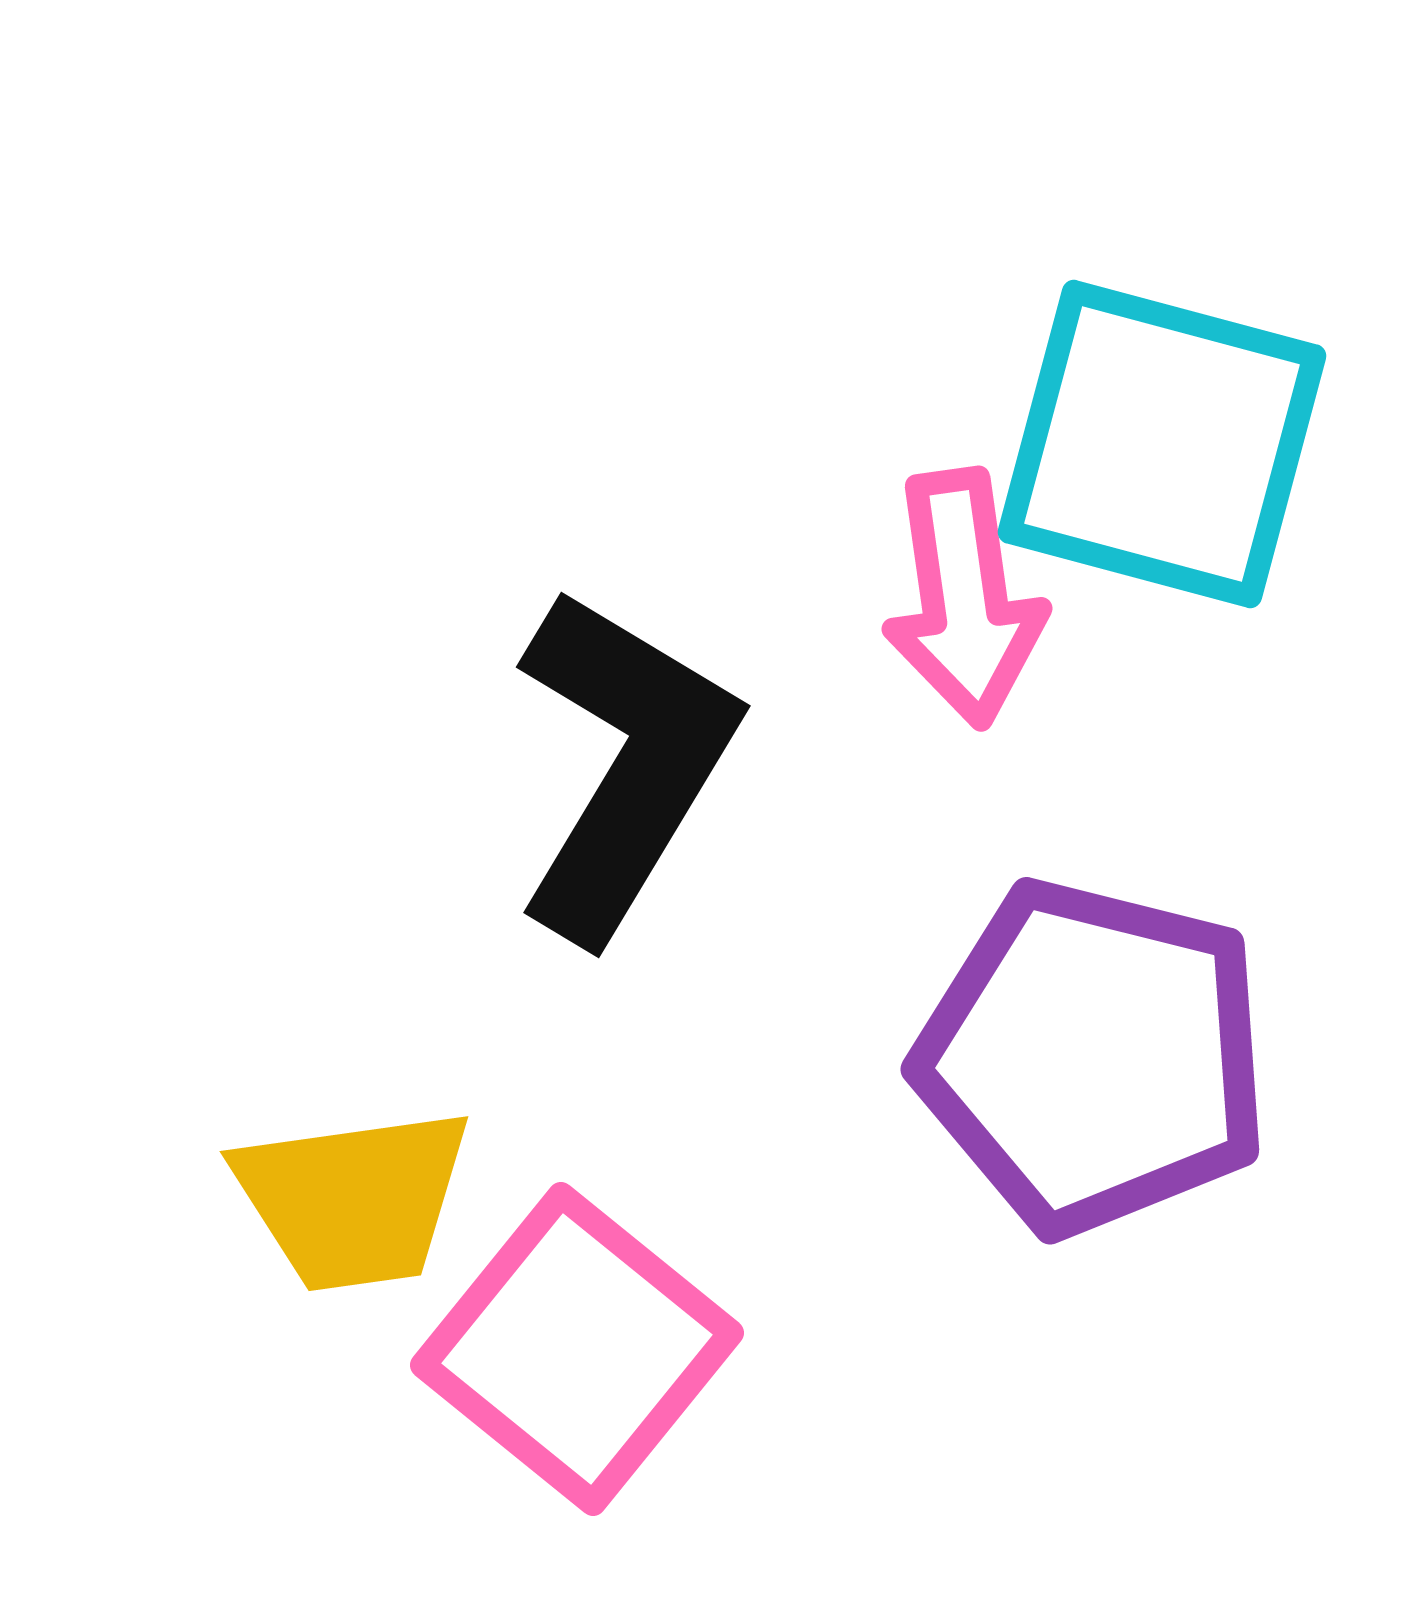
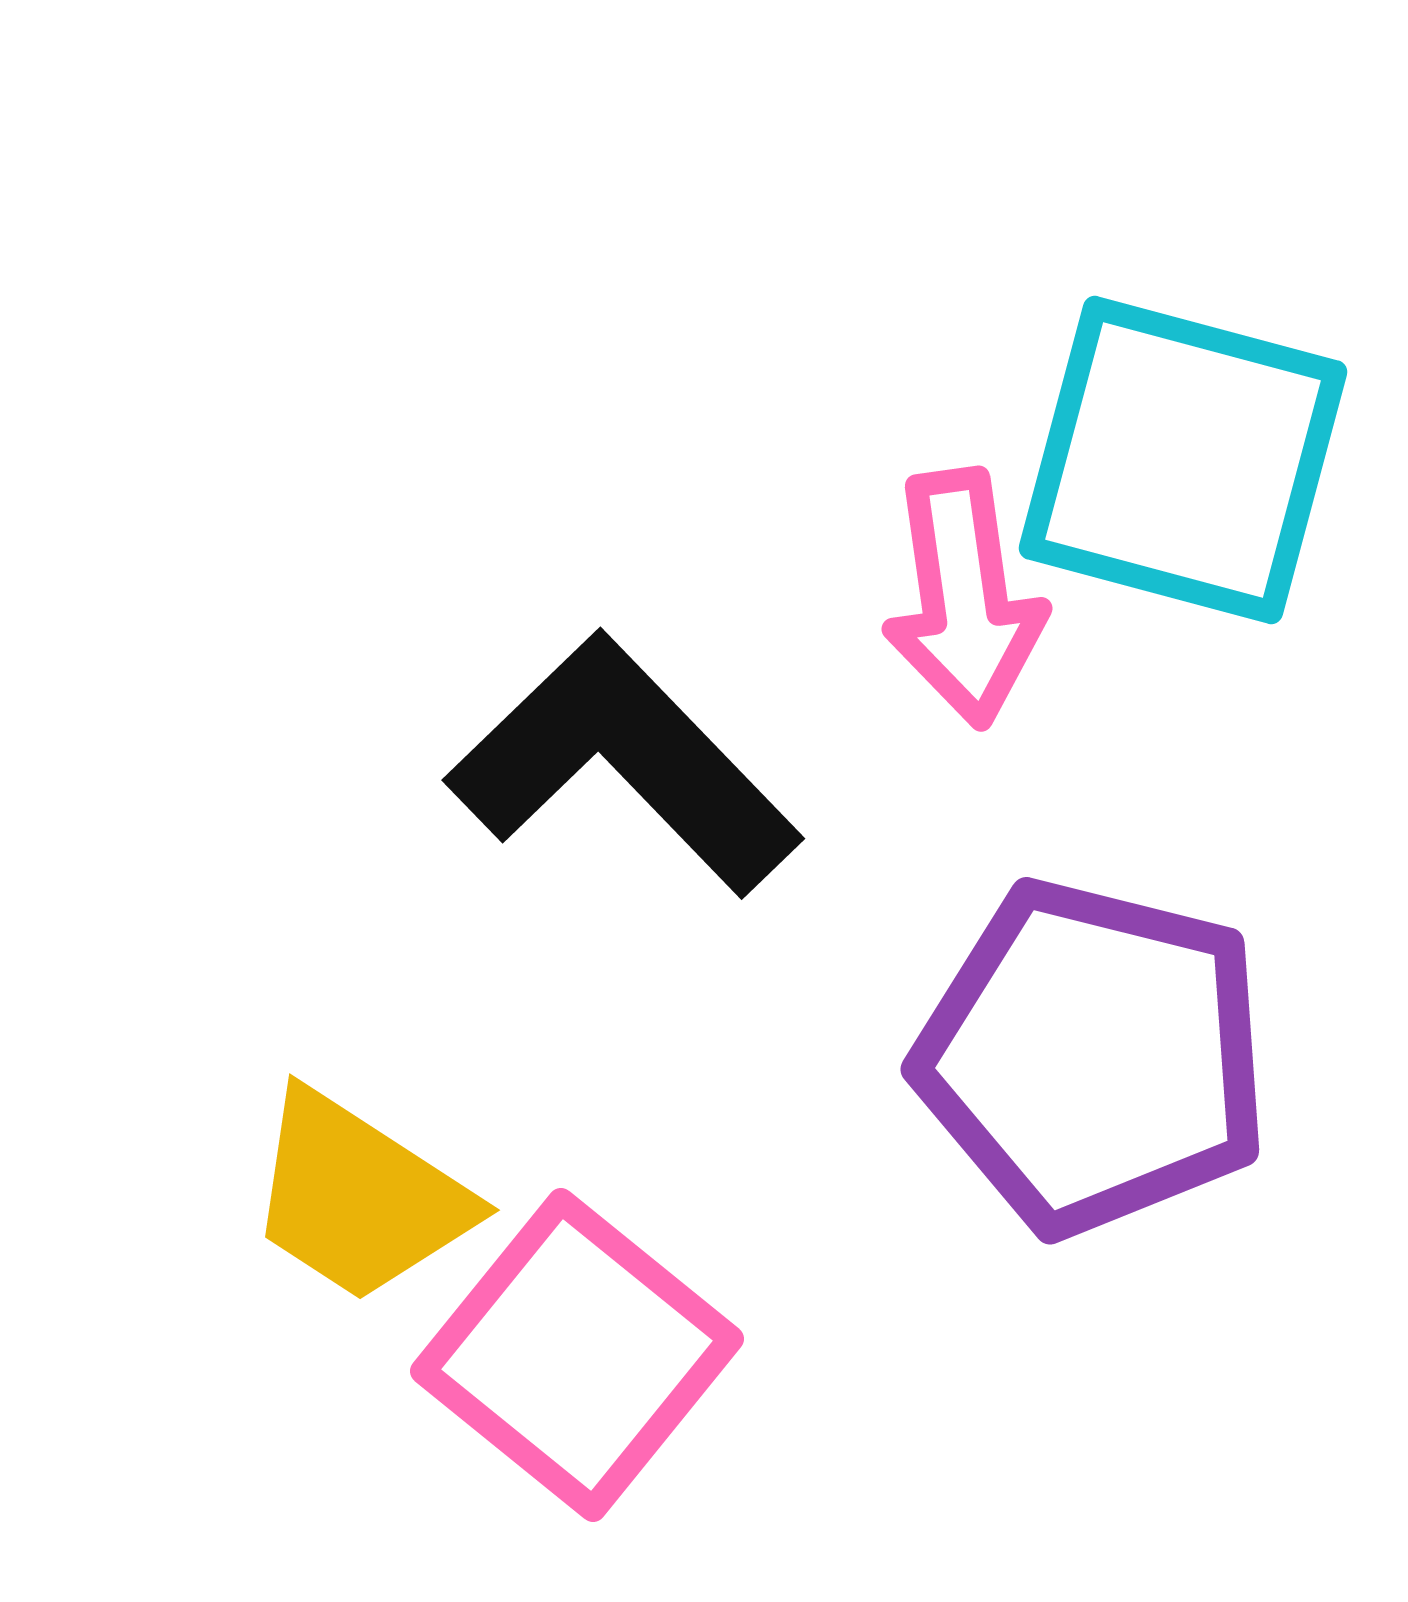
cyan square: moved 21 px right, 16 px down
black L-shape: rotated 75 degrees counterclockwise
yellow trapezoid: moved 6 px right, 2 px up; rotated 41 degrees clockwise
pink square: moved 6 px down
